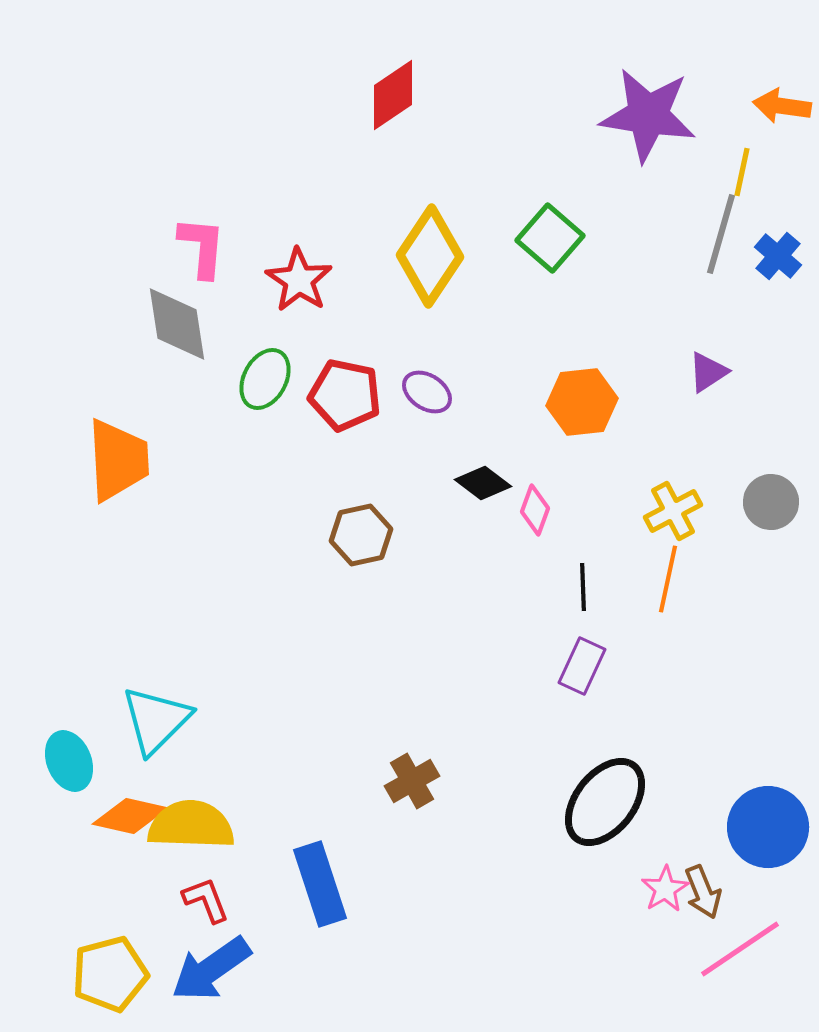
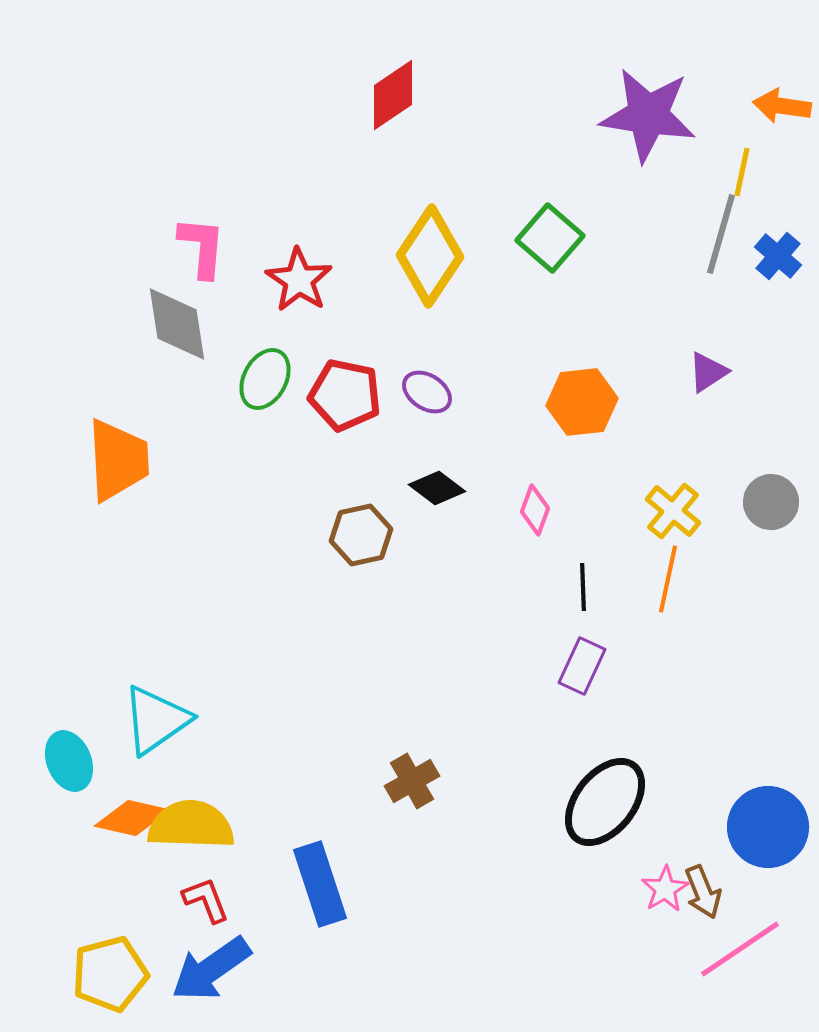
black diamond: moved 46 px left, 5 px down
yellow cross: rotated 22 degrees counterclockwise
cyan triangle: rotated 10 degrees clockwise
orange diamond: moved 2 px right, 2 px down
